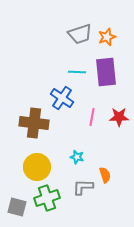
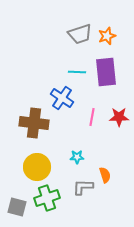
orange star: moved 1 px up
cyan star: rotated 16 degrees counterclockwise
